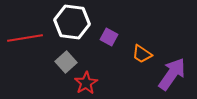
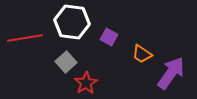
purple arrow: moved 1 px left, 1 px up
